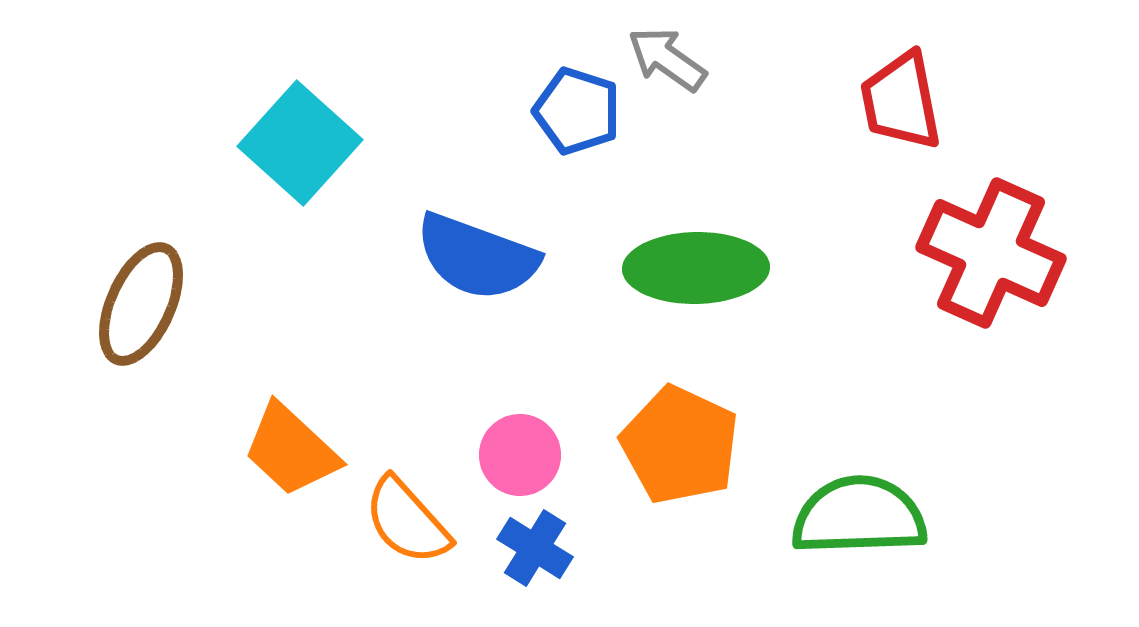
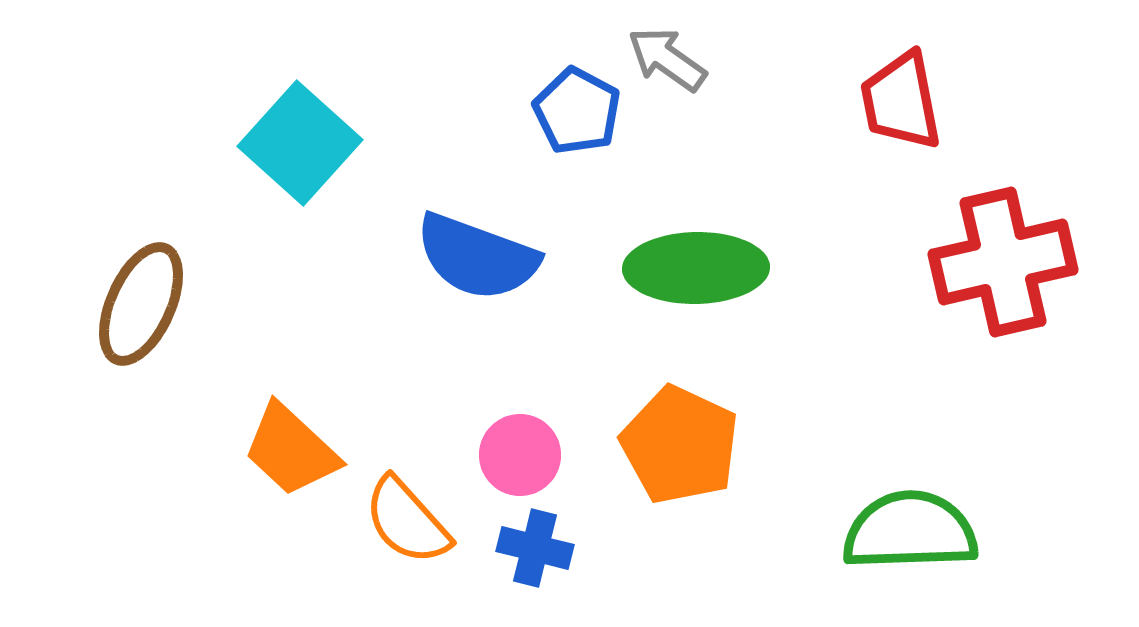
blue pentagon: rotated 10 degrees clockwise
red cross: moved 12 px right, 9 px down; rotated 37 degrees counterclockwise
green semicircle: moved 51 px right, 15 px down
blue cross: rotated 18 degrees counterclockwise
